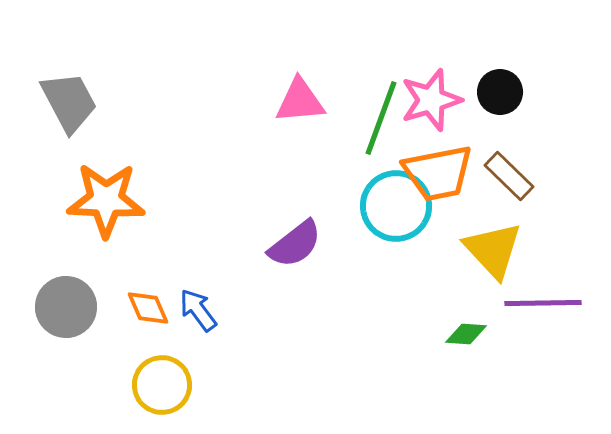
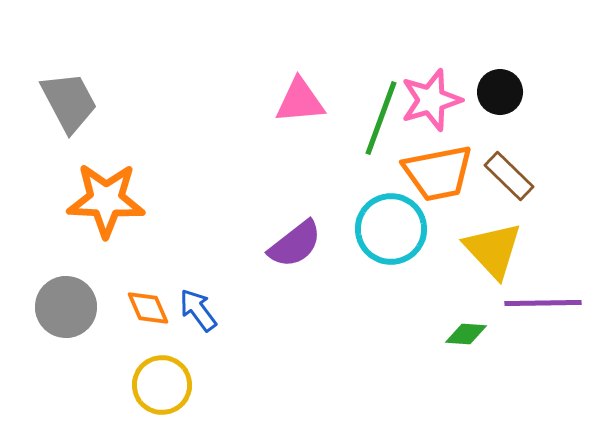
cyan circle: moved 5 px left, 23 px down
